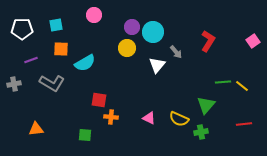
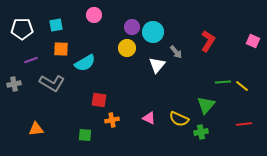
pink square: rotated 32 degrees counterclockwise
orange cross: moved 1 px right, 3 px down; rotated 16 degrees counterclockwise
